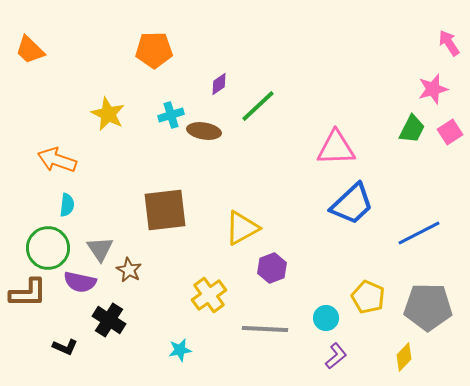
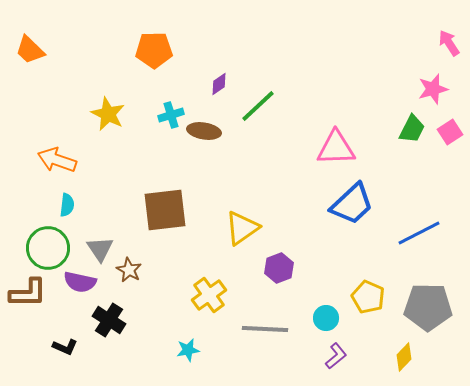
yellow triangle: rotated 6 degrees counterclockwise
purple hexagon: moved 7 px right
cyan star: moved 8 px right
